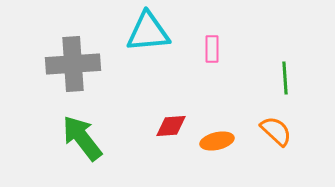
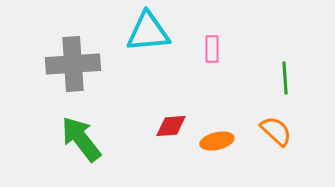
green arrow: moved 1 px left, 1 px down
